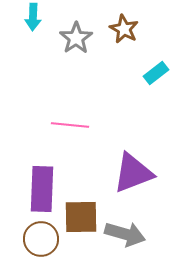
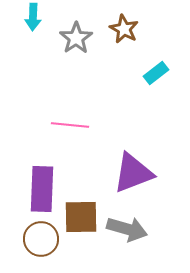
gray arrow: moved 2 px right, 5 px up
